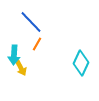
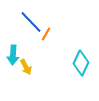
orange line: moved 9 px right, 10 px up
cyan arrow: moved 1 px left
yellow arrow: moved 5 px right, 1 px up
